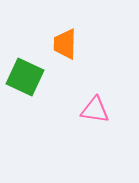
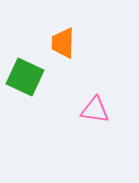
orange trapezoid: moved 2 px left, 1 px up
